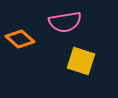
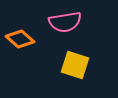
yellow square: moved 6 px left, 4 px down
